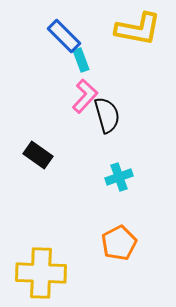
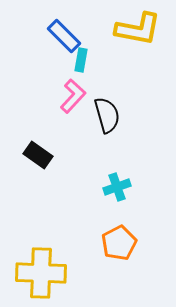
cyan rectangle: rotated 30 degrees clockwise
pink L-shape: moved 12 px left
cyan cross: moved 2 px left, 10 px down
